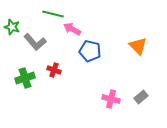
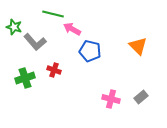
green star: moved 2 px right
